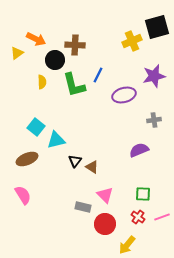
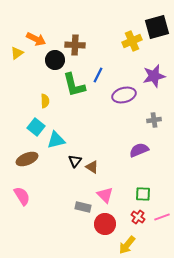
yellow semicircle: moved 3 px right, 19 px down
pink semicircle: moved 1 px left, 1 px down
